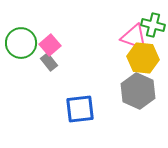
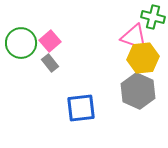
green cross: moved 8 px up
pink square: moved 4 px up
yellow hexagon: rotated 12 degrees counterclockwise
gray rectangle: moved 1 px right, 1 px down
blue square: moved 1 px right, 1 px up
